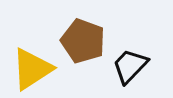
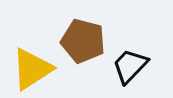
brown pentagon: rotated 6 degrees counterclockwise
